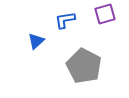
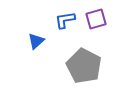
purple square: moved 9 px left, 5 px down
